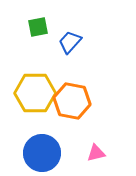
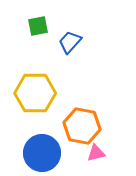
green square: moved 1 px up
orange hexagon: moved 10 px right, 25 px down
